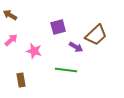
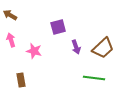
brown trapezoid: moved 7 px right, 13 px down
pink arrow: rotated 64 degrees counterclockwise
purple arrow: rotated 40 degrees clockwise
green line: moved 28 px right, 8 px down
